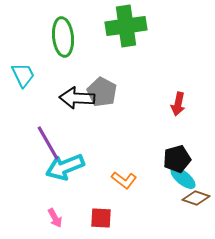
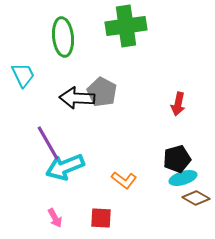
cyan ellipse: rotated 56 degrees counterclockwise
brown diamond: rotated 12 degrees clockwise
